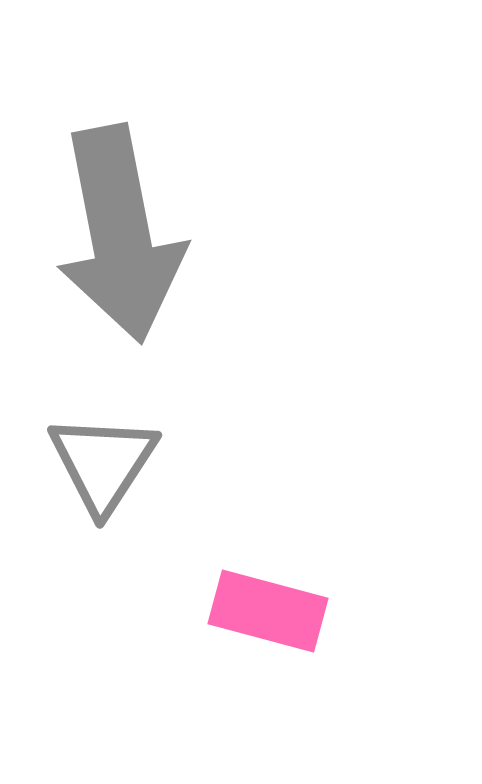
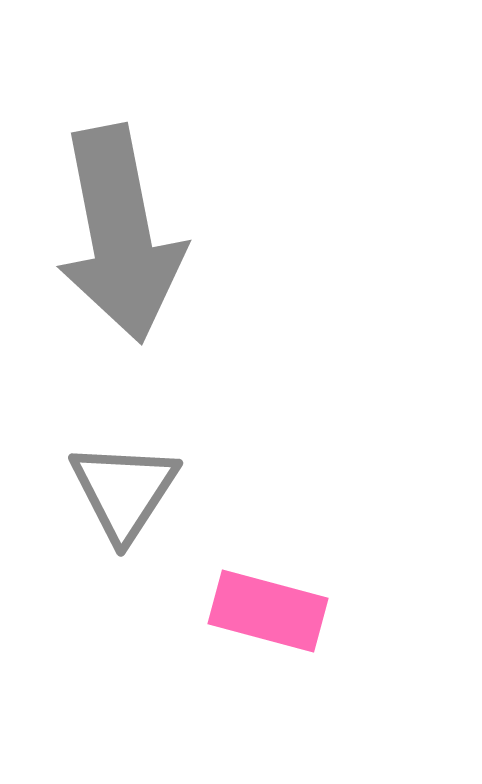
gray triangle: moved 21 px right, 28 px down
